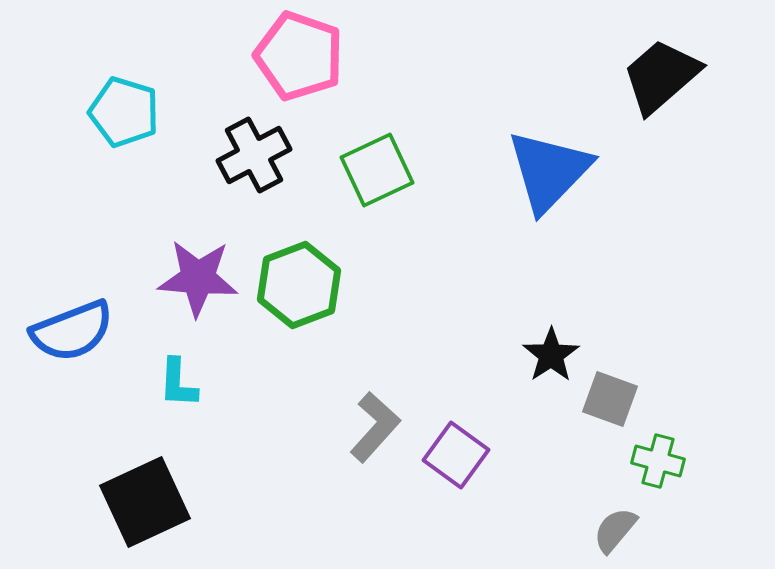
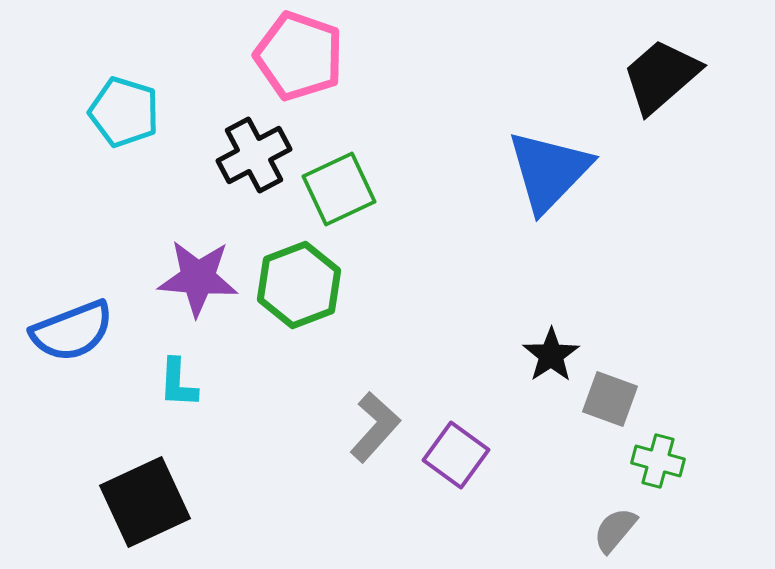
green square: moved 38 px left, 19 px down
